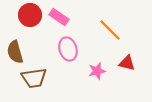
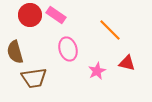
pink rectangle: moved 3 px left, 2 px up
pink star: rotated 12 degrees counterclockwise
